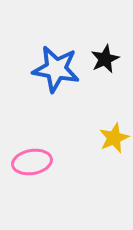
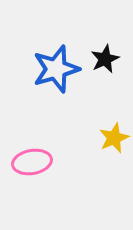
blue star: rotated 27 degrees counterclockwise
